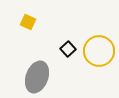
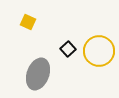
gray ellipse: moved 1 px right, 3 px up
